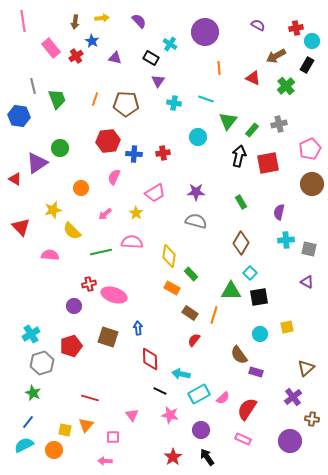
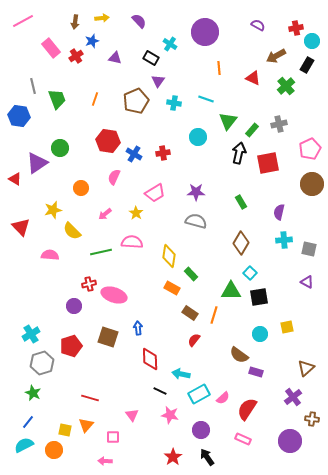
pink line at (23, 21): rotated 70 degrees clockwise
blue star at (92, 41): rotated 24 degrees clockwise
brown pentagon at (126, 104): moved 10 px right, 3 px up; rotated 25 degrees counterclockwise
red hexagon at (108, 141): rotated 15 degrees clockwise
blue cross at (134, 154): rotated 28 degrees clockwise
black arrow at (239, 156): moved 3 px up
cyan cross at (286, 240): moved 2 px left
brown semicircle at (239, 355): rotated 18 degrees counterclockwise
